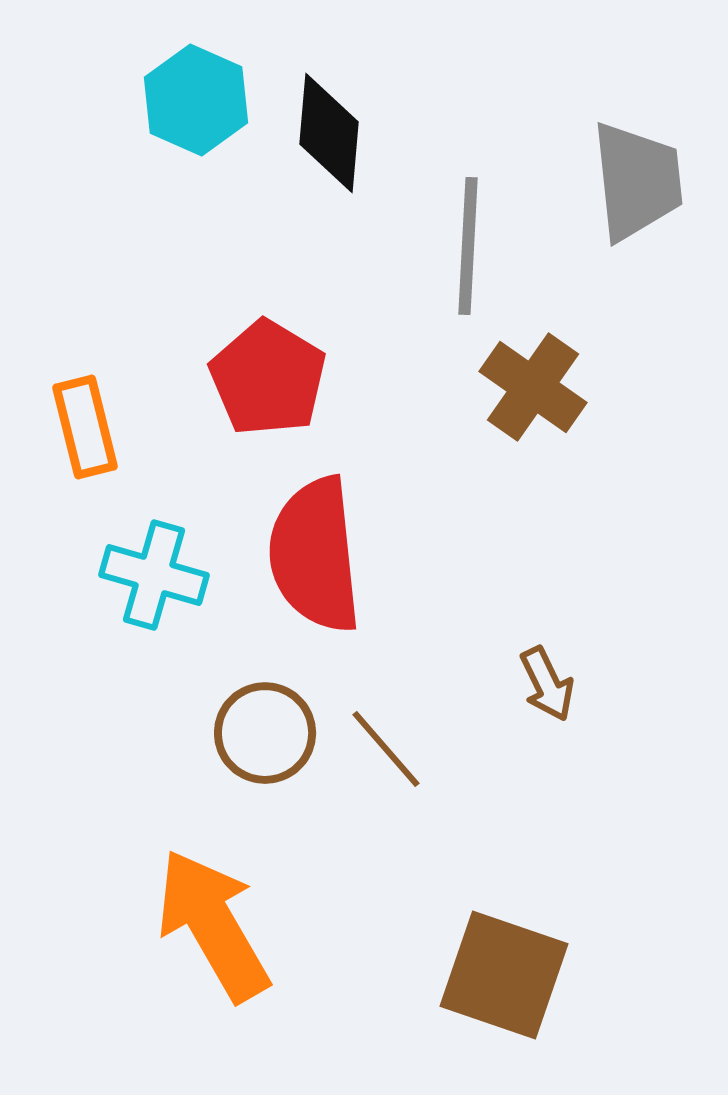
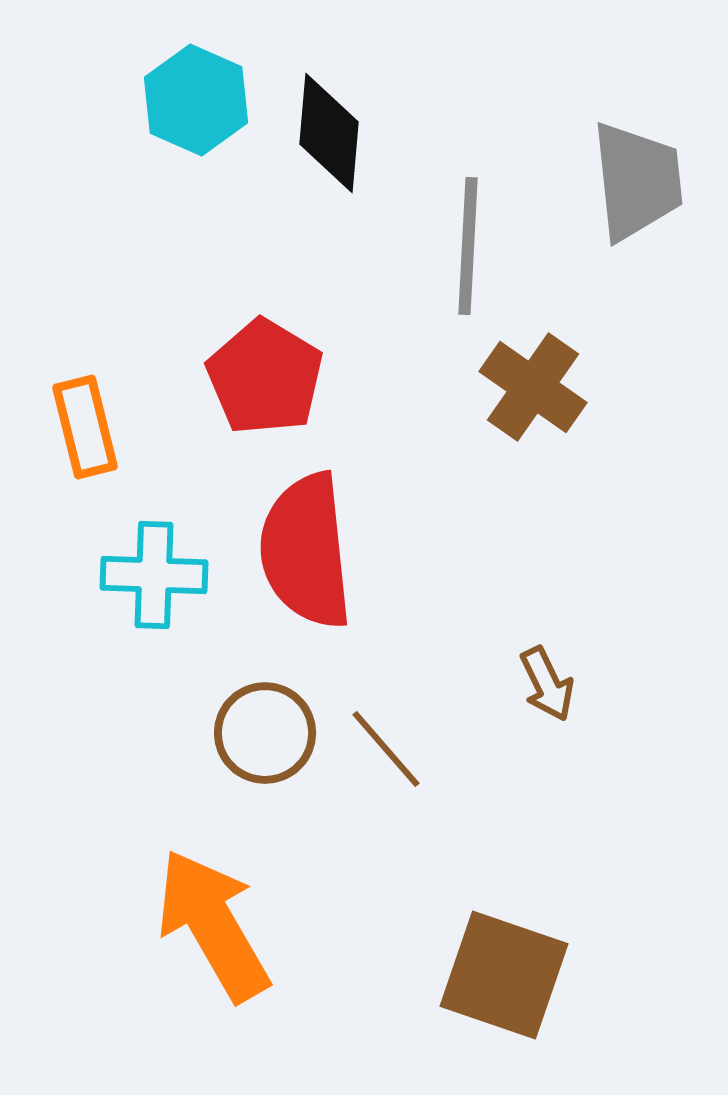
red pentagon: moved 3 px left, 1 px up
red semicircle: moved 9 px left, 4 px up
cyan cross: rotated 14 degrees counterclockwise
